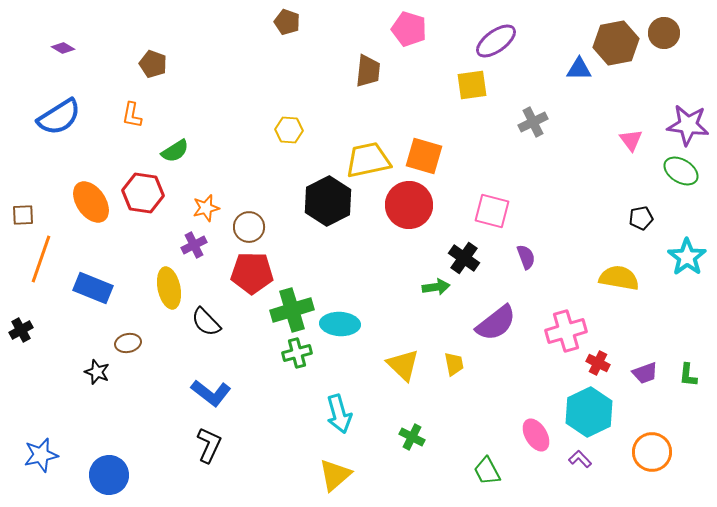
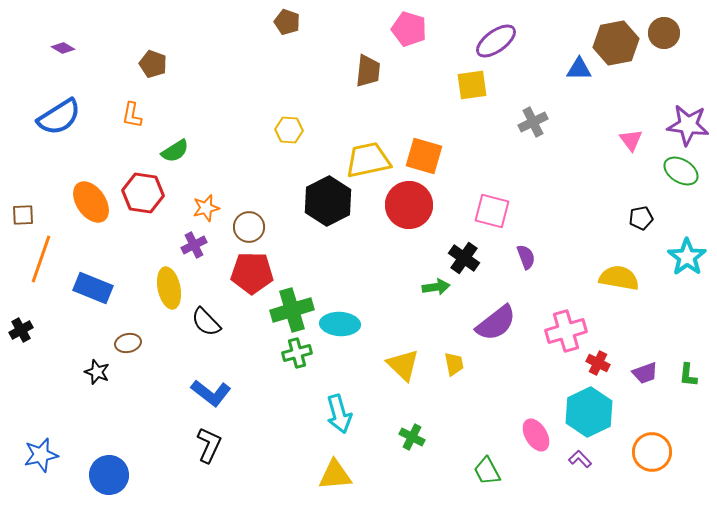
yellow triangle at (335, 475): rotated 36 degrees clockwise
